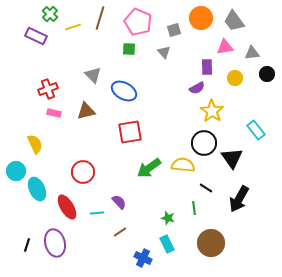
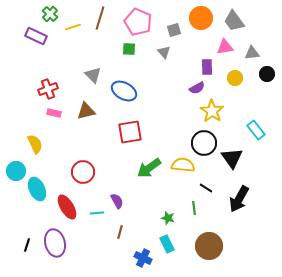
purple semicircle at (119, 202): moved 2 px left, 1 px up; rotated 14 degrees clockwise
brown line at (120, 232): rotated 40 degrees counterclockwise
brown circle at (211, 243): moved 2 px left, 3 px down
